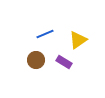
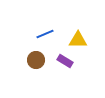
yellow triangle: rotated 36 degrees clockwise
purple rectangle: moved 1 px right, 1 px up
